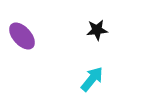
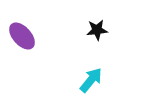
cyan arrow: moved 1 px left, 1 px down
